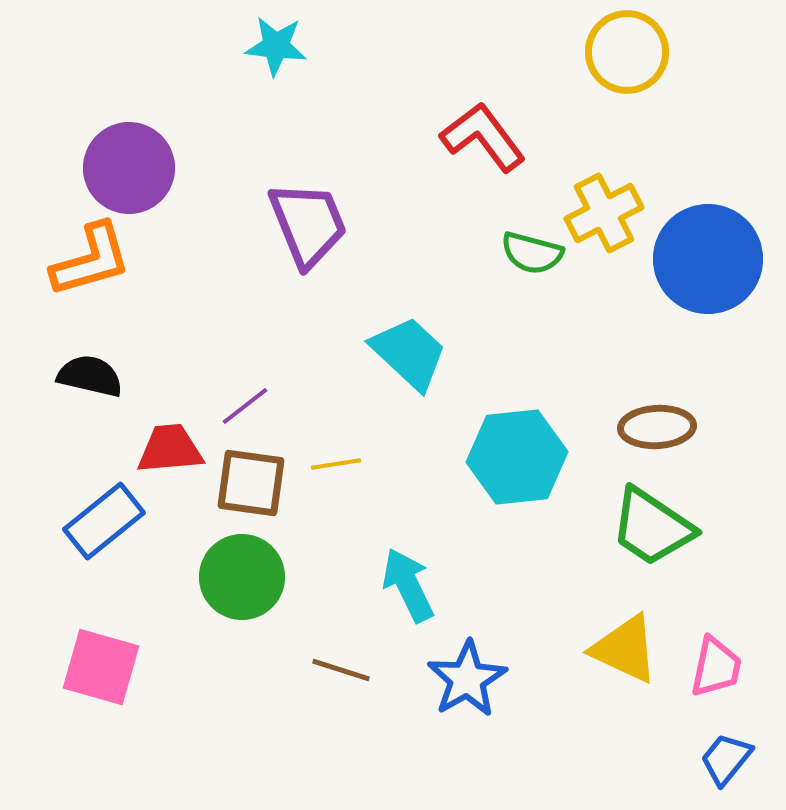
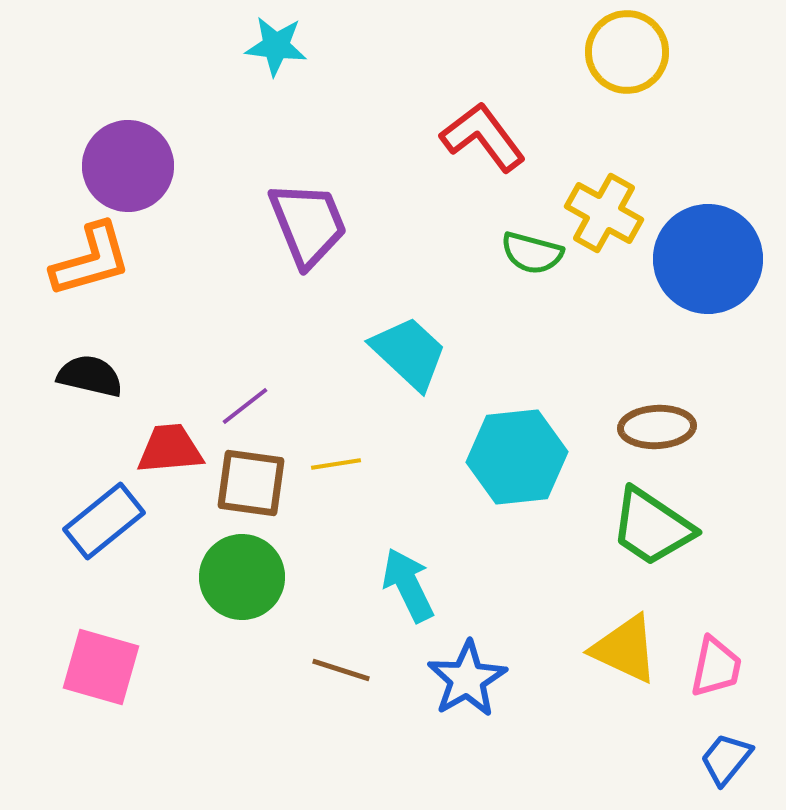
purple circle: moved 1 px left, 2 px up
yellow cross: rotated 34 degrees counterclockwise
